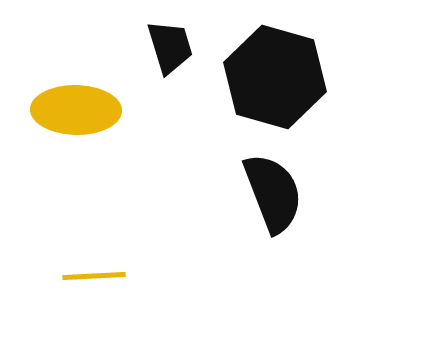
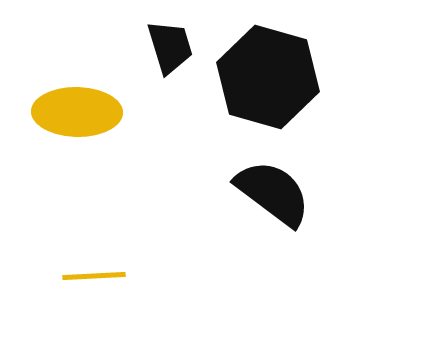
black hexagon: moved 7 px left
yellow ellipse: moved 1 px right, 2 px down
black semicircle: rotated 32 degrees counterclockwise
